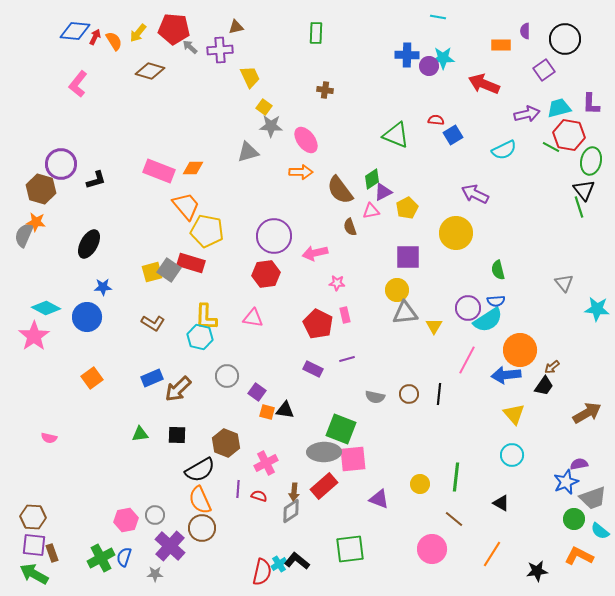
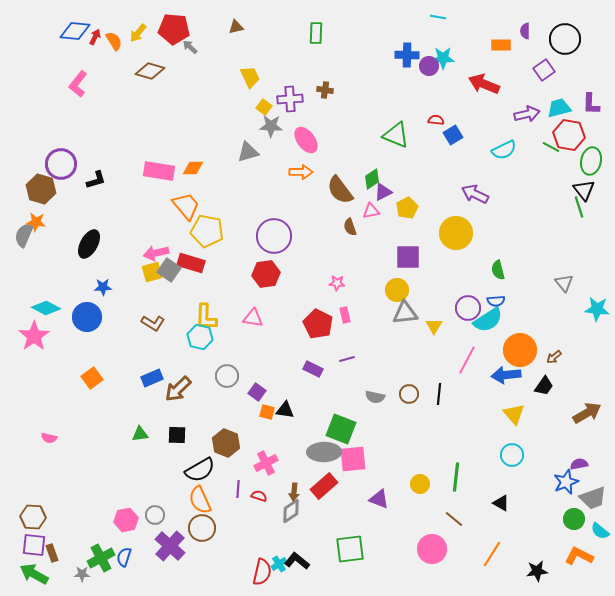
purple cross at (220, 50): moved 70 px right, 49 px down
pink rectangle at (159, 171): rotated 12 degrees counterclockwise
pink arrow at (315, 253): moved 159 px left
brown arrow at (552, 367): moved 2 px right, 10 px up
gray star at (155, 574): moved 73 px left
